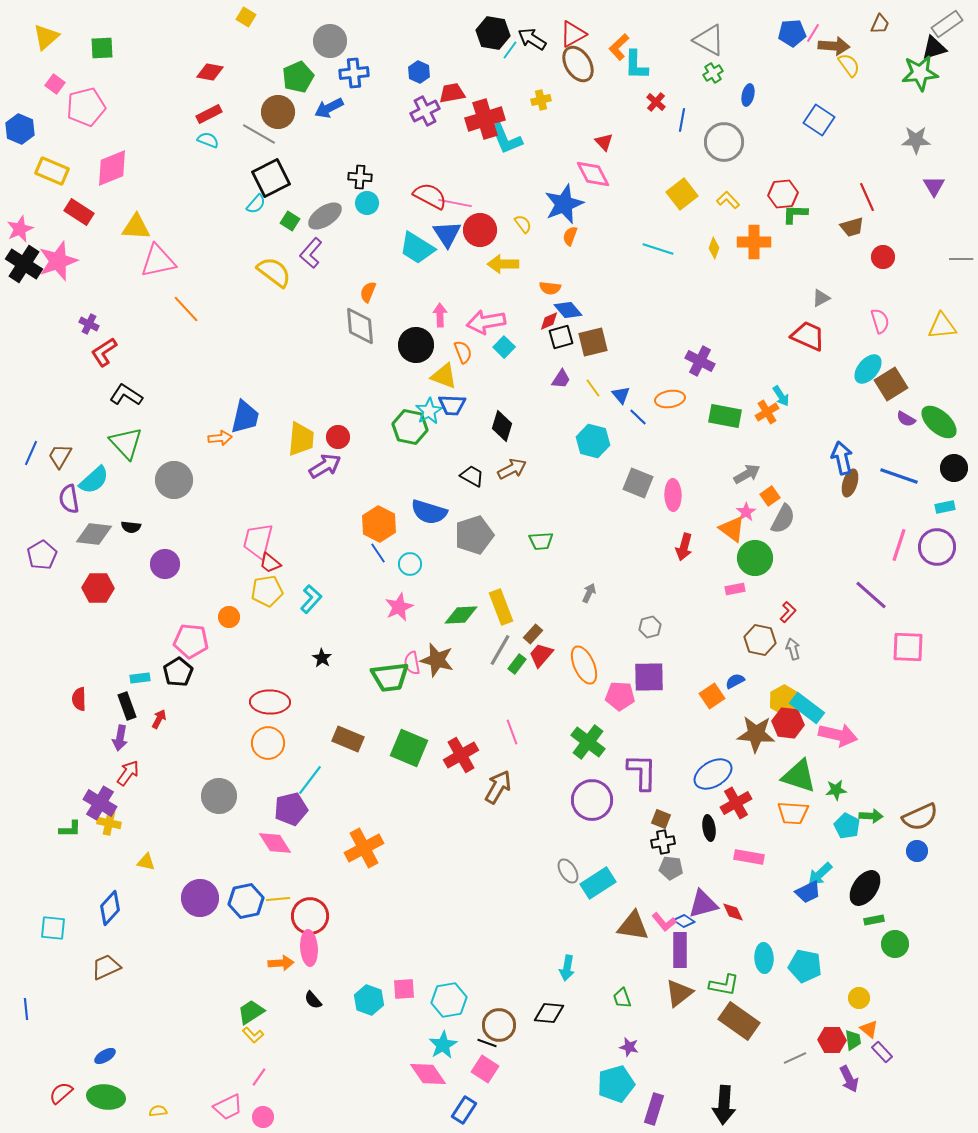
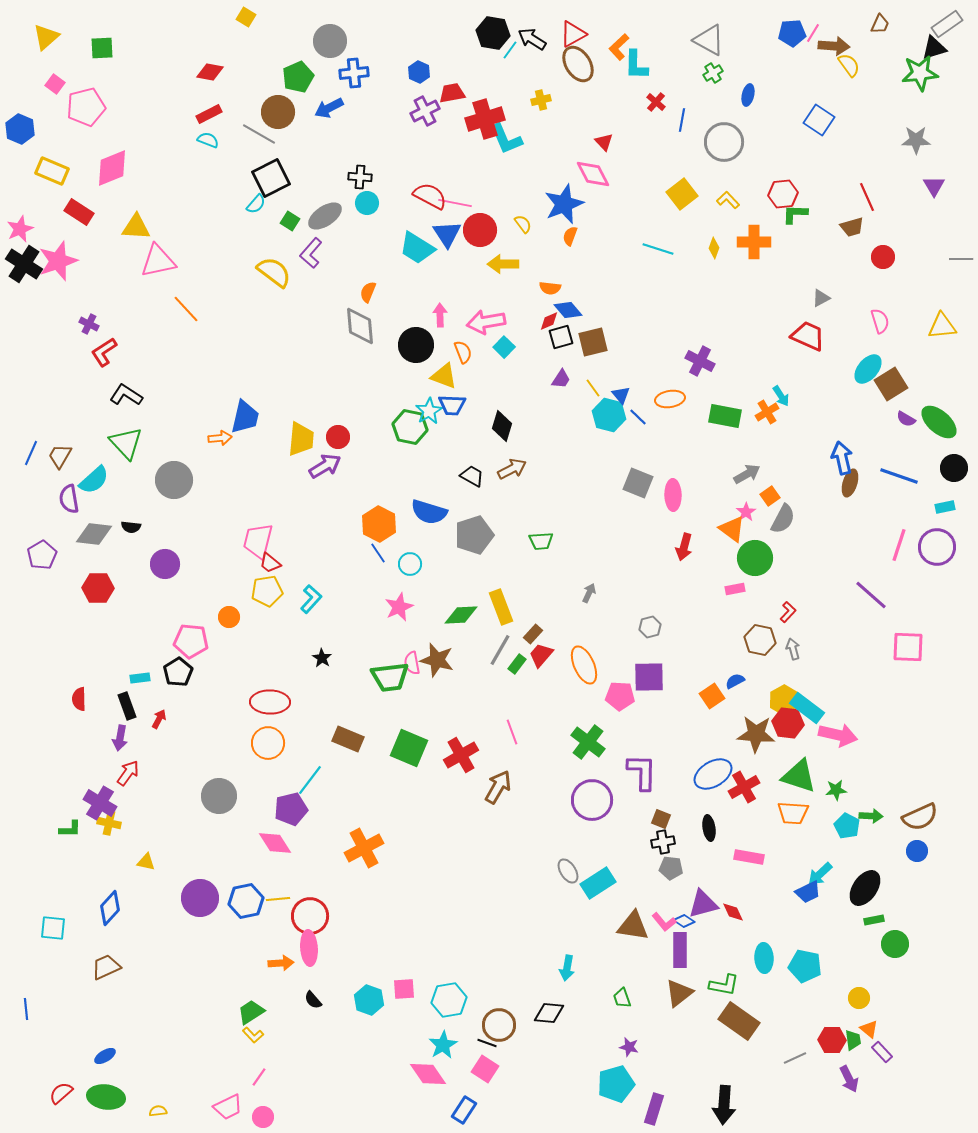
cyan hexagon at (593, 441): moved 16 px right, 26 px up
red cross at (736, 803): moved 8 px right, 16 px up
